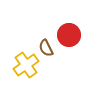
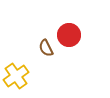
yellow cross: moved 10 px left, 11 px down
